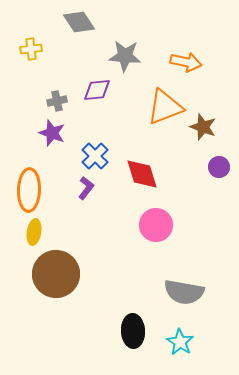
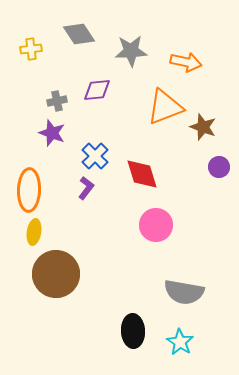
gray diamond: moved 12 px down
gray star: moved 6 px right, 5 px up; rotated 8 degrees counterclockwise
